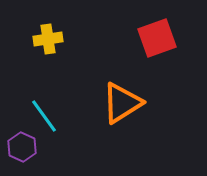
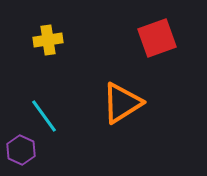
yellow cross: moved 1 px down
purple hexagon: moved 1 px left, 3 px down
